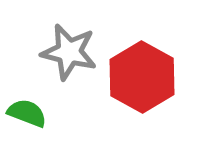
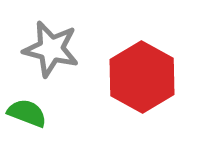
gray star: moved 18 px left, 3 px up
